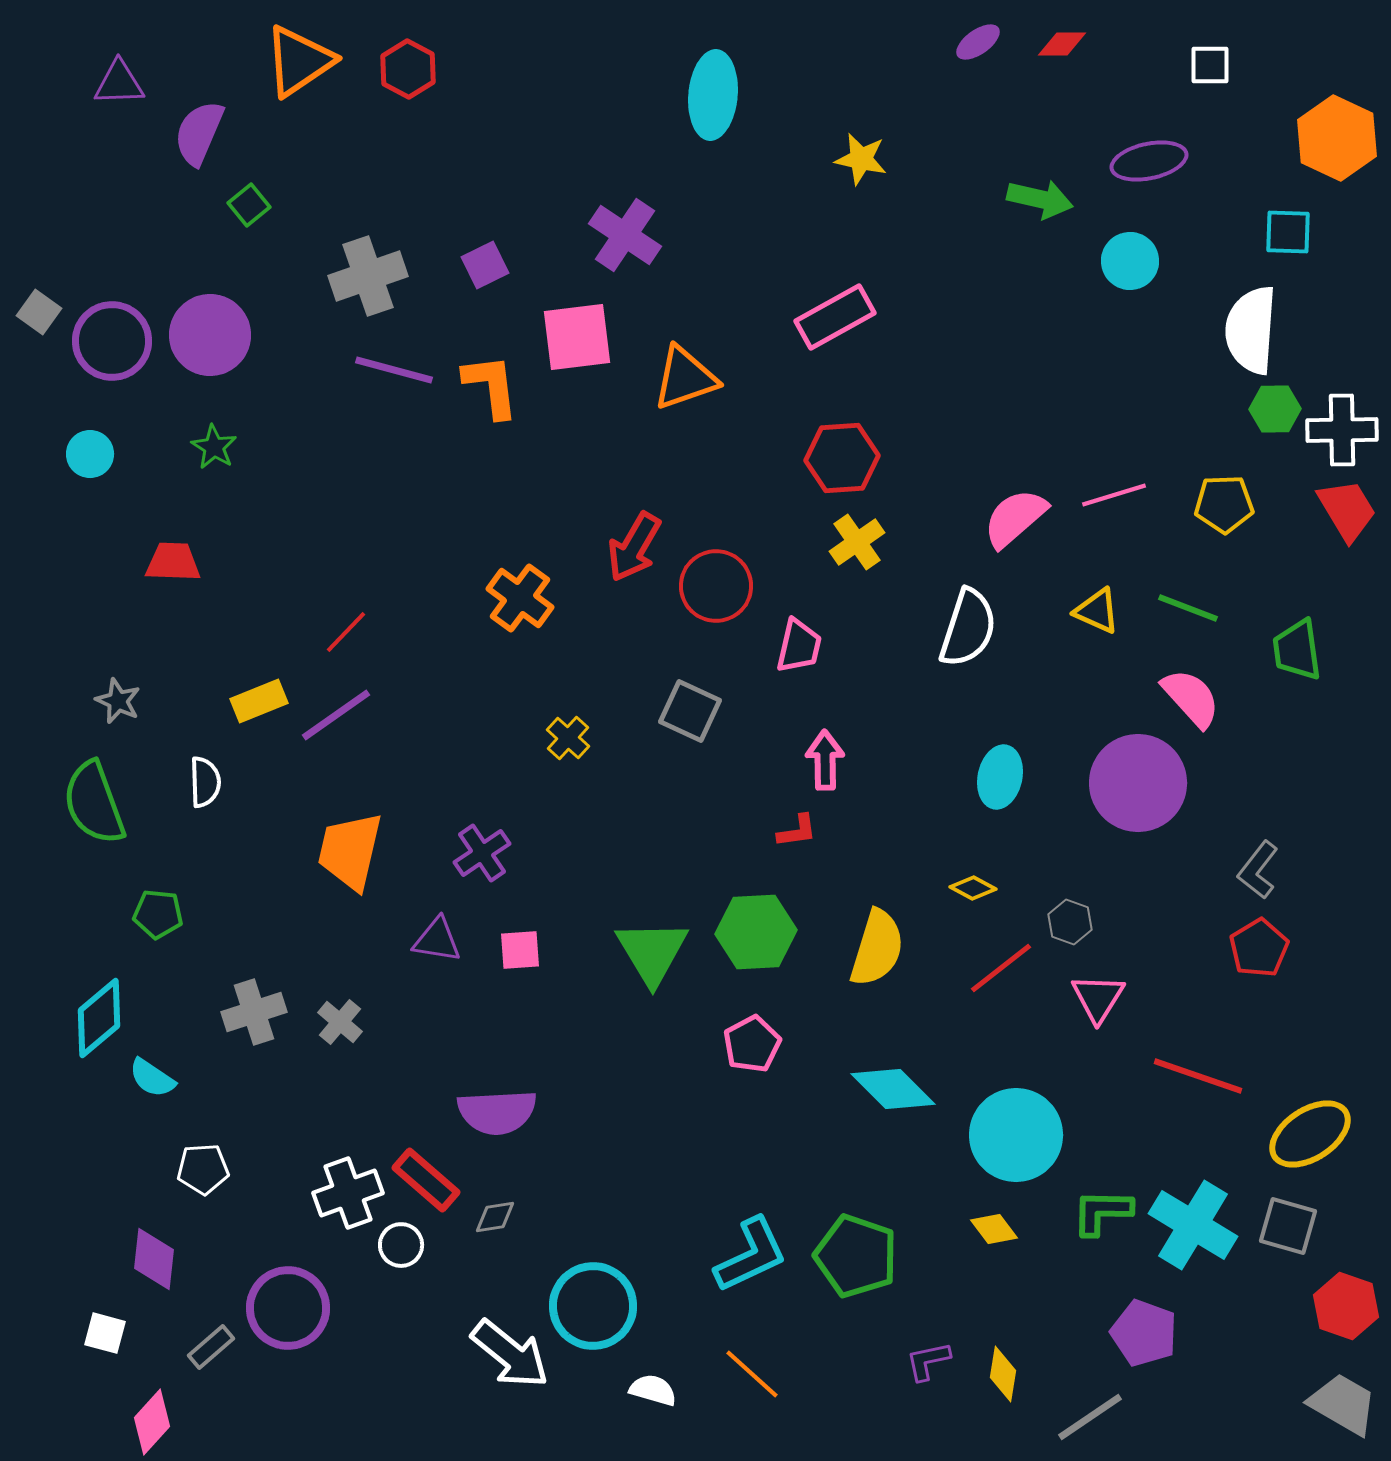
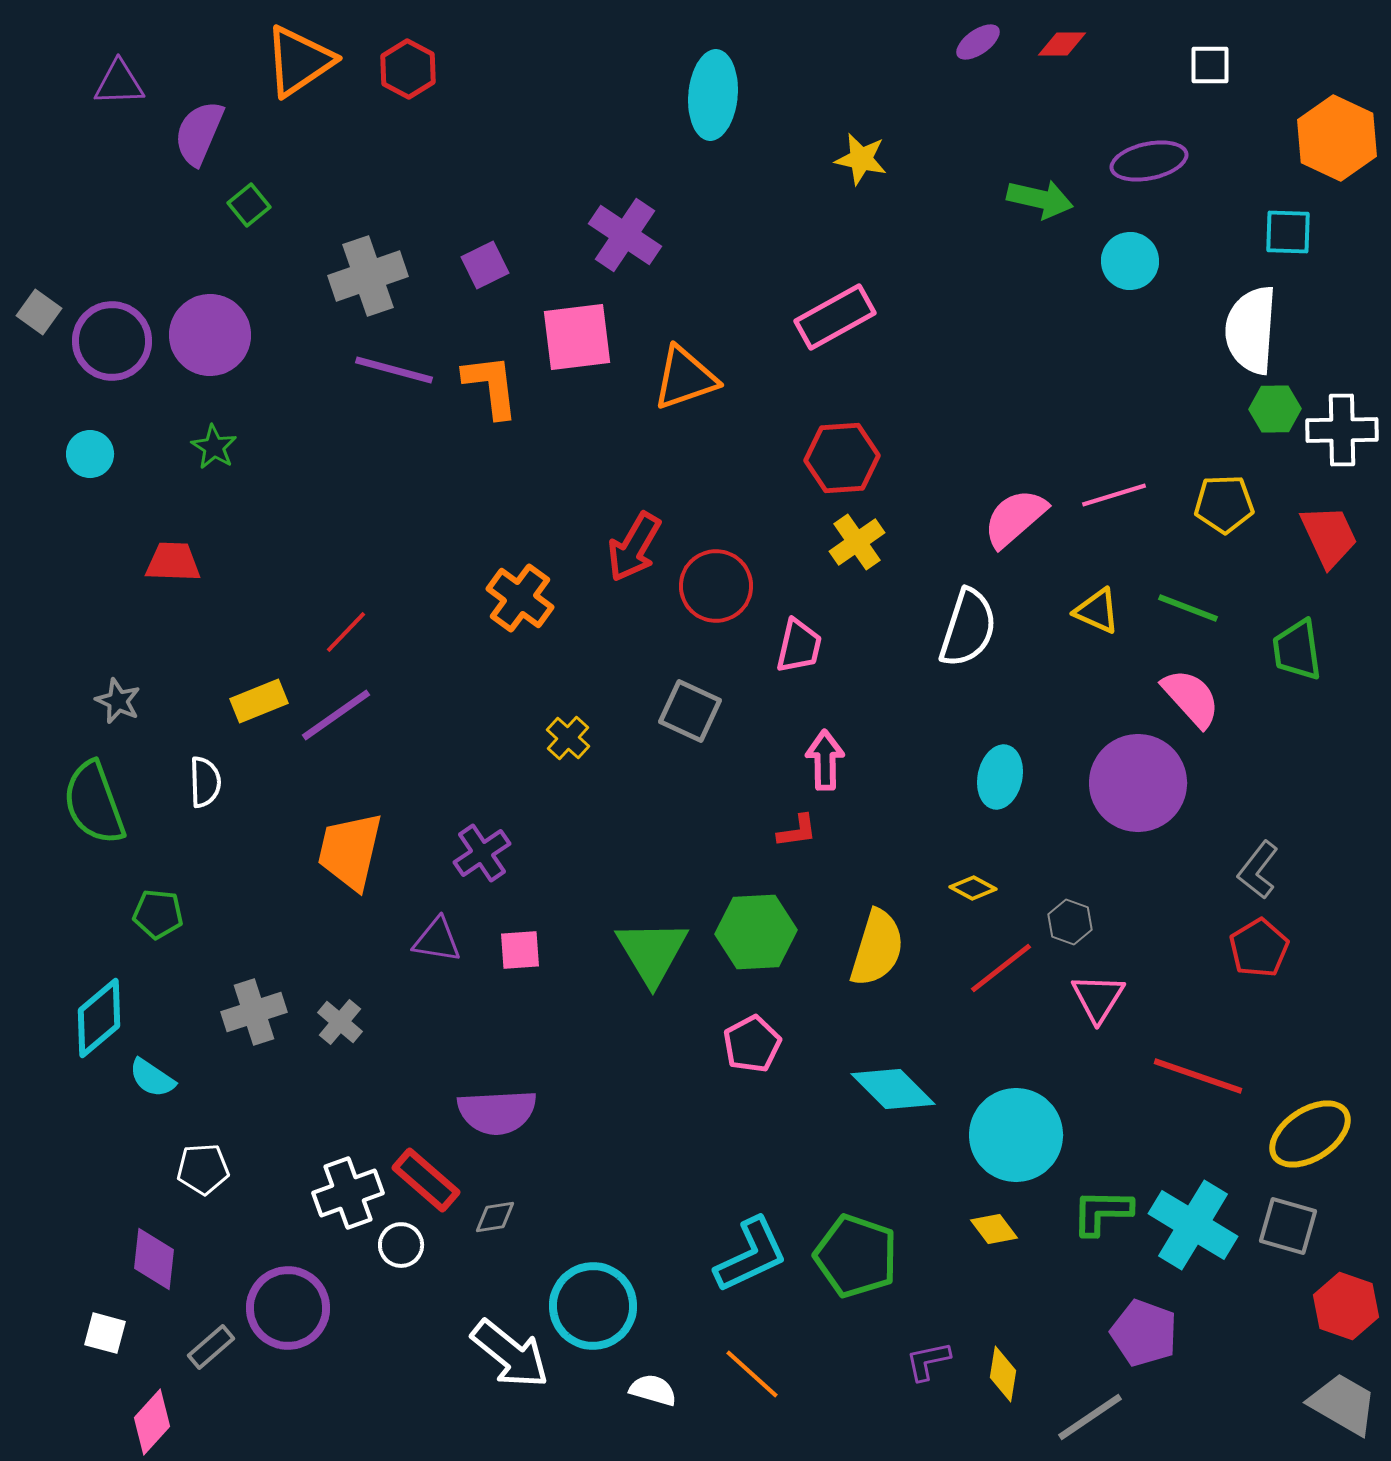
red trapezoid at (1347, 510): moved 18 px left, 26 px down; rotated 6 degrees clockwise
